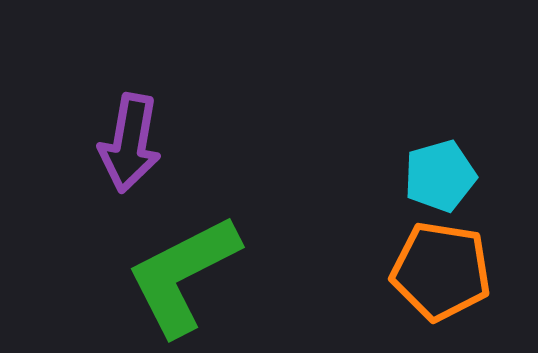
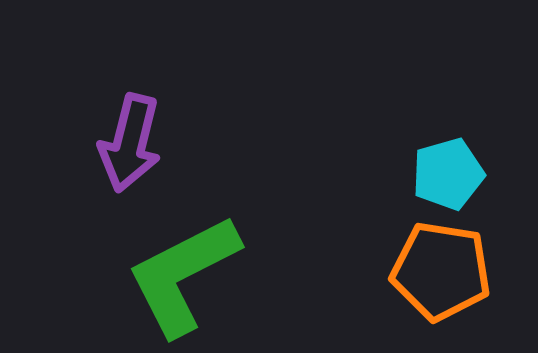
purple arrow: rotated 4 degrees clockwise
cyan pentagon: moved 8 px right, 2 px up
